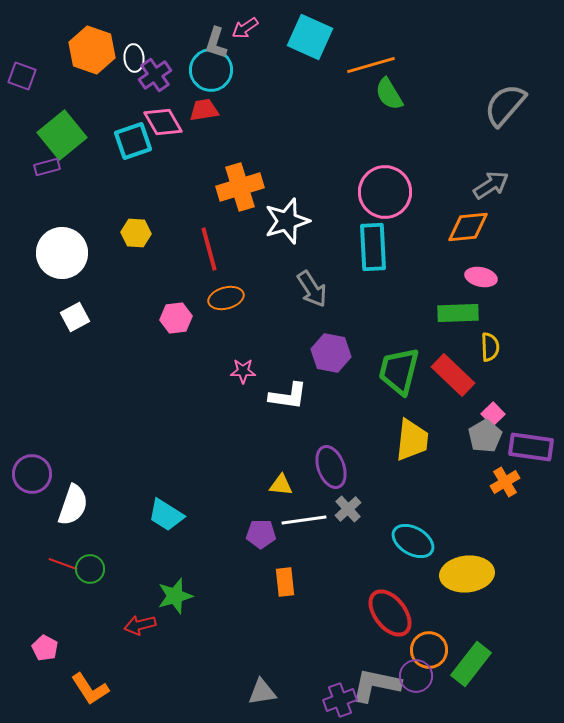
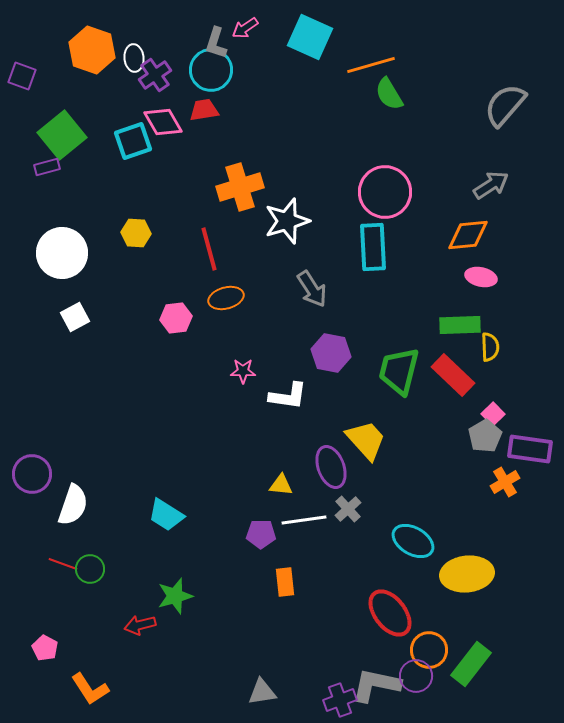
orange diamond at (468, 227): moved 8 px down
green rectangle at (458, 313): moved 2 px right, 12 px down
yellow trapezoid at (412, 440): moved 46 px left; rotated 48 degrees counterclockwise
purple rectangle at (531, 447): moved 1 px left, 2 px down
